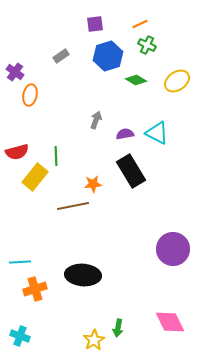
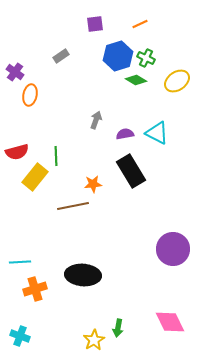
green cross: moved 1 px left, 13 px down
blue hexagon: moved 10 px right
